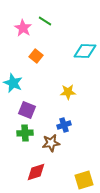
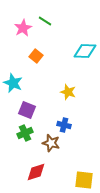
pink star: rotated 12 degrees clockwise
yellow star: rotated 21 degrees clockwise
blue cross: rotated 32 degrees clockwise
green cross: rotated 21 degrees counterclockwise
brown star: rotated 24 degrees clockwise
yellow square: rotated 24 degrees clockwise
